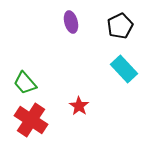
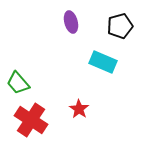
black pentagon: rotated 10 degrees clockwise
cyan rectangle: moved 21 px left, 7 px up; rotated 24 degrees counterclockwise
green trapezoid: moved 7 px left
red star: moved 3 px down
